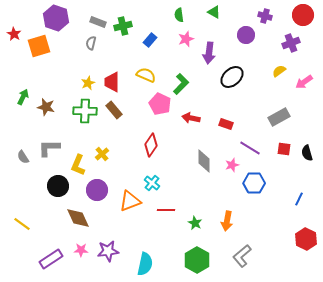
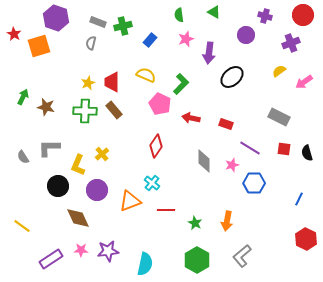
gray rectangle at (279, 117): rotated 55 degrees clockwise
red diamond at (151, 145): moved 5 px right, 1 px down
yellow line at (22, 224): moved 2 px down
